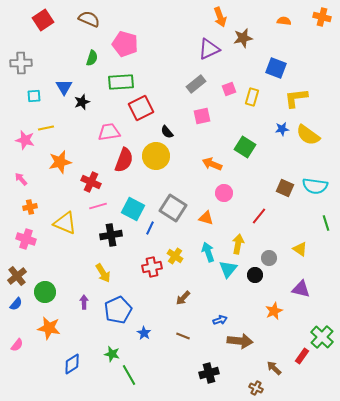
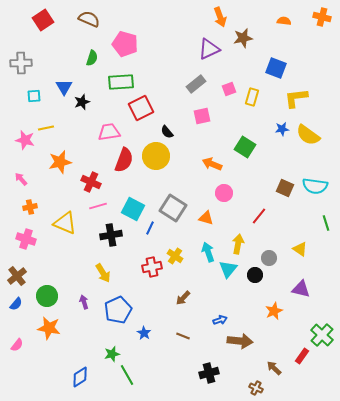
green circle at (45, 292): moved 2 px right, 4 px down
purple arrow at (84, 302): rotated 16 degrees counterclockwise
green cross at (322, 337): moved 2 px up
green star at (112, 354): rotated 28 degrees counterclockwise
blue diamond at (72, 364): moved 8 px right, 13 px down
green line at (129, 375): moved 2 px left
